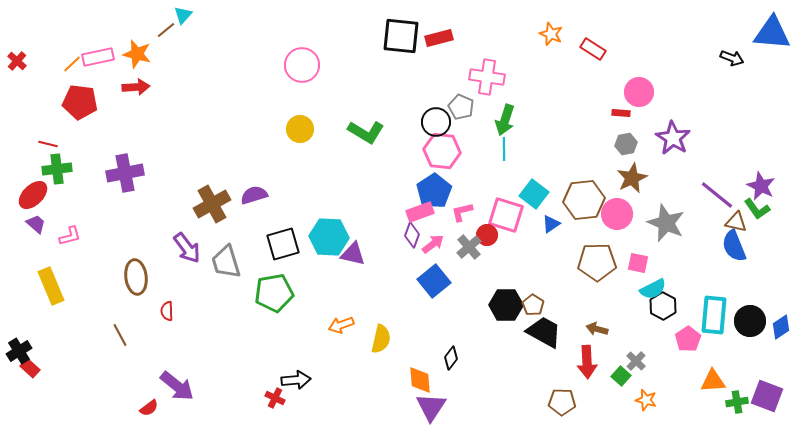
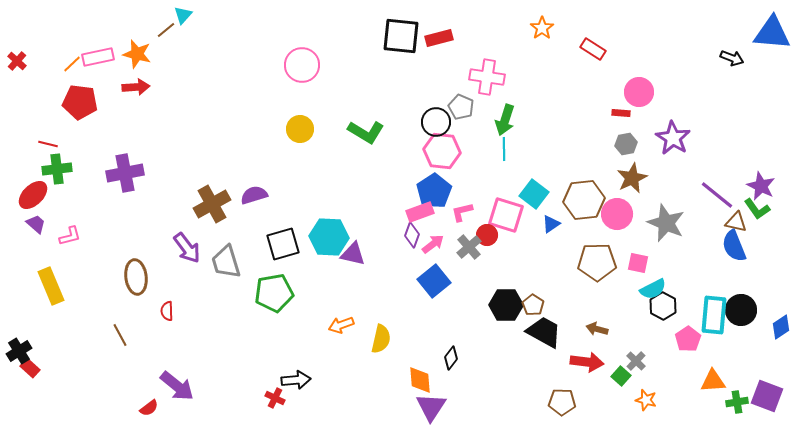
orange star at (551, 34): moved 9 px left, 6 px up; rotated 15 degrees clockwise
black circle at (750, 321): moved 9 px left, 11 px up
red arrow at (587, 362): rotated 80 degrees counterclockwise
